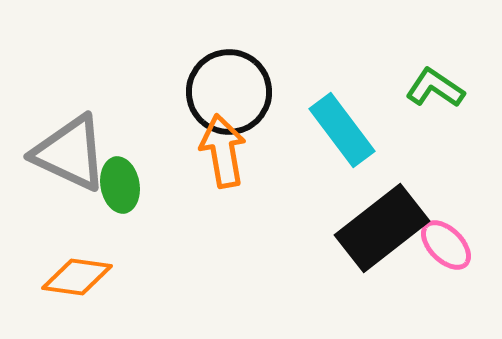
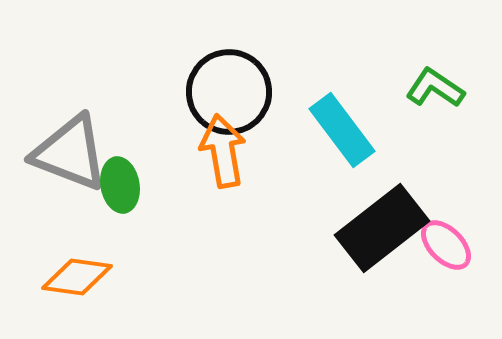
gray triangle: rotated 4 degrees counterclockwise
